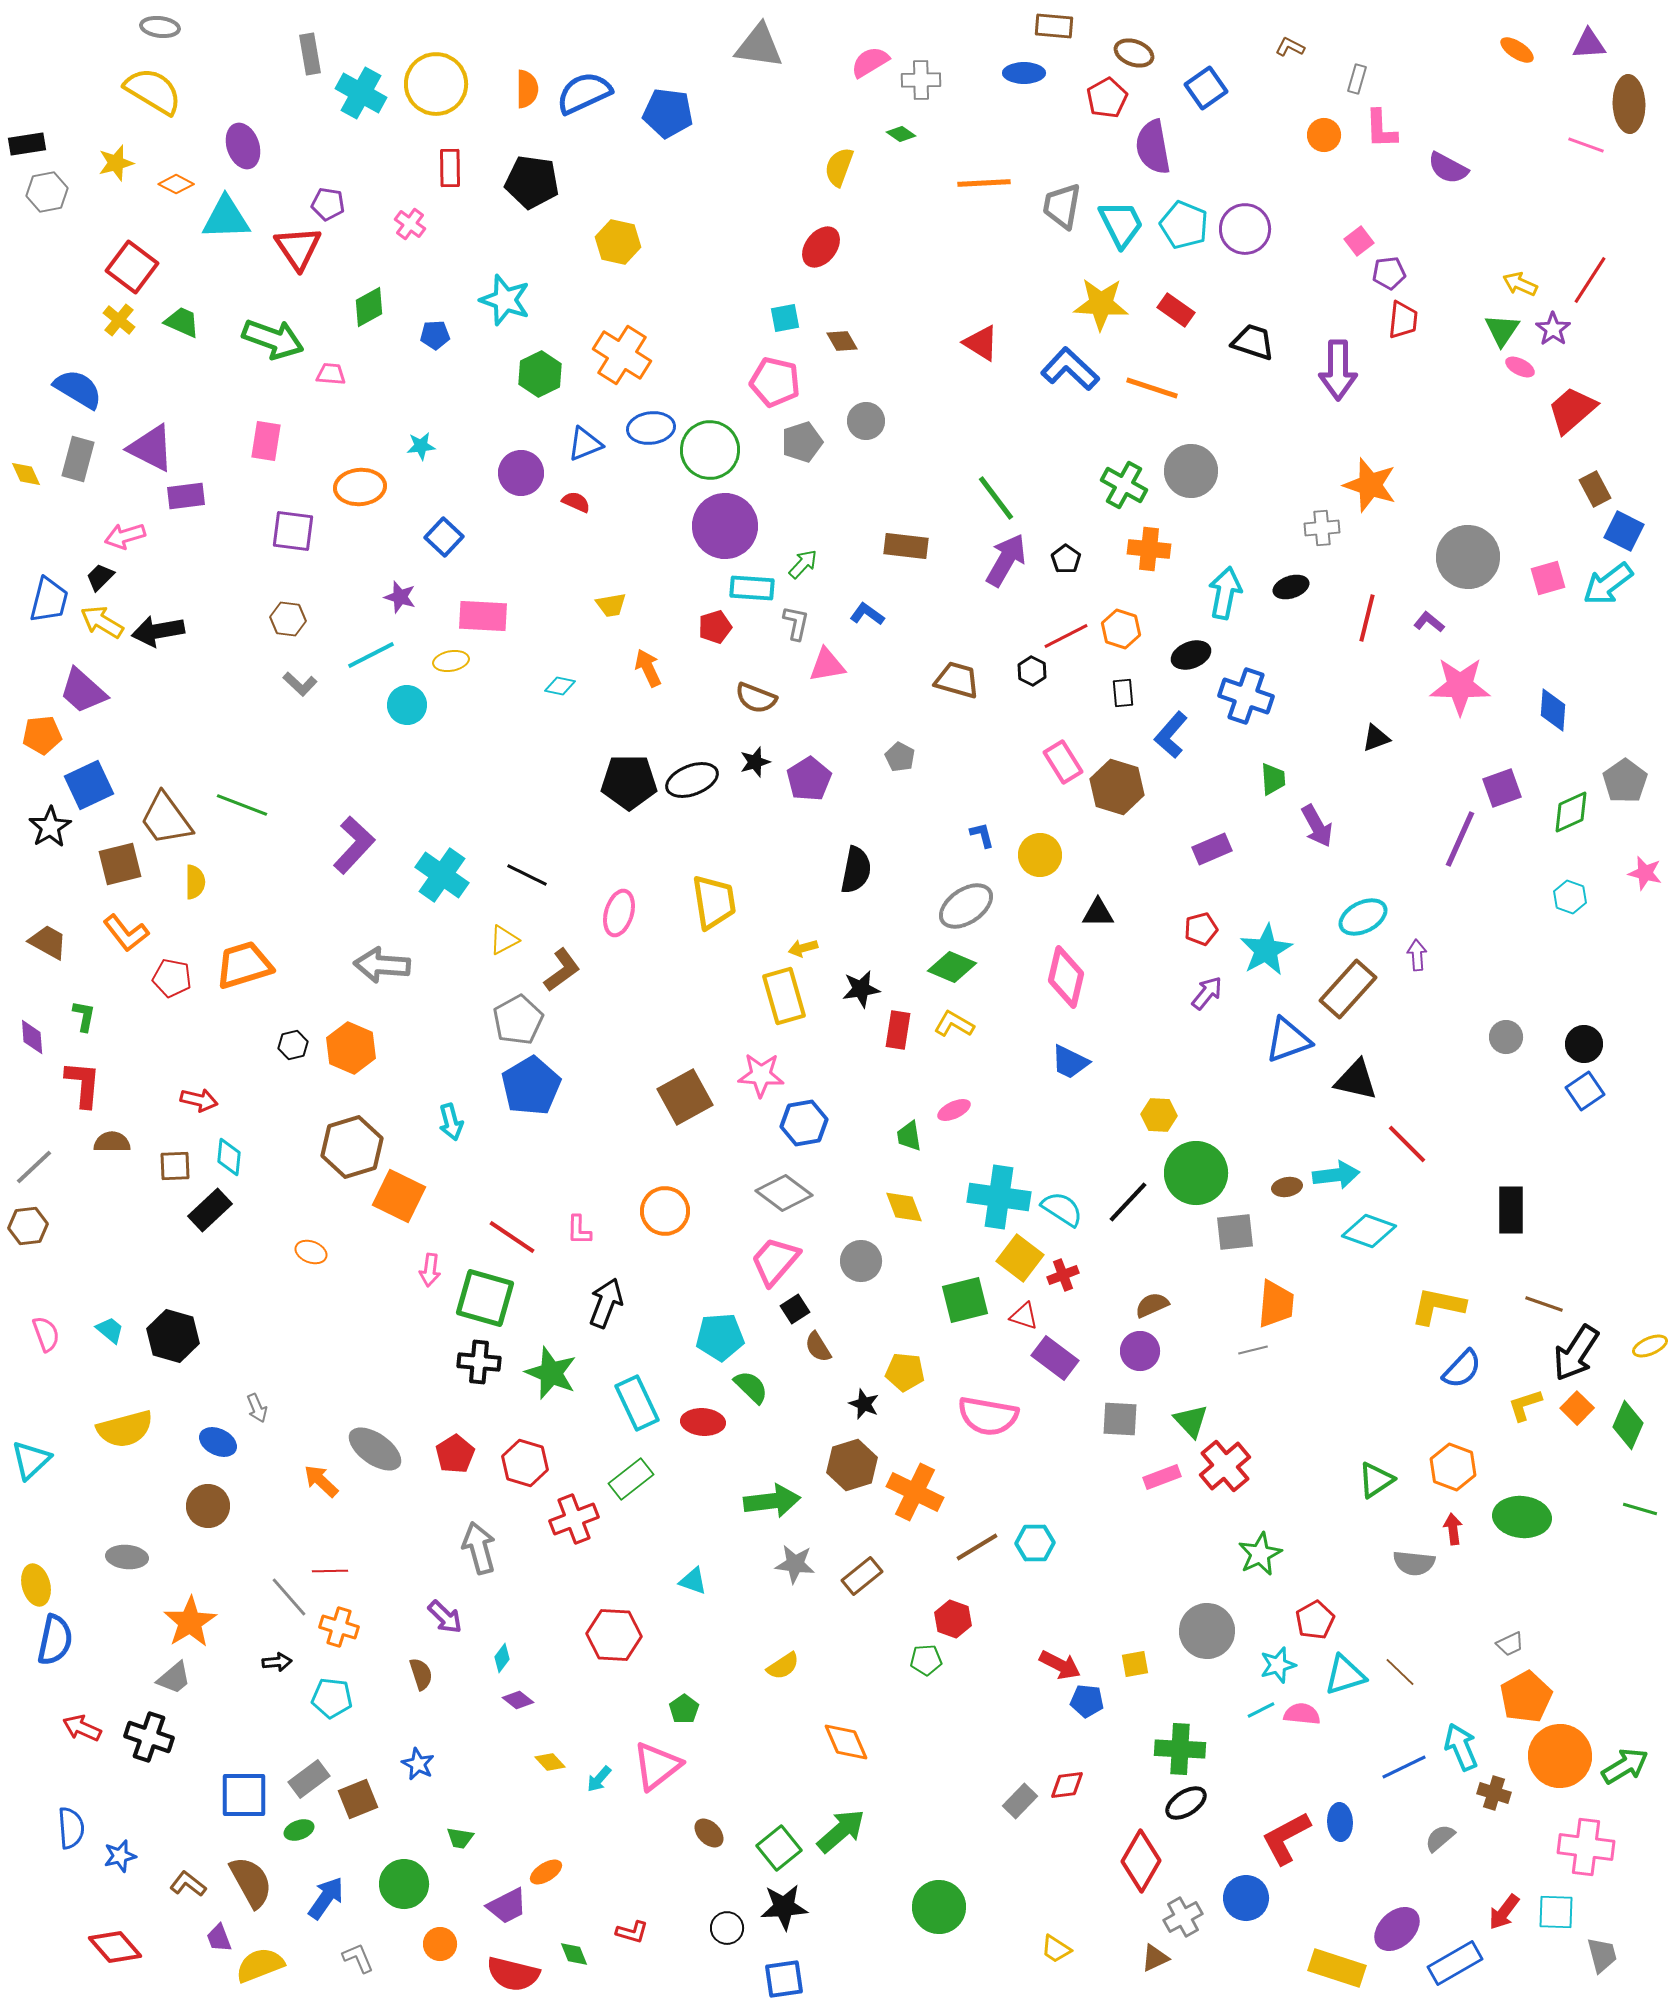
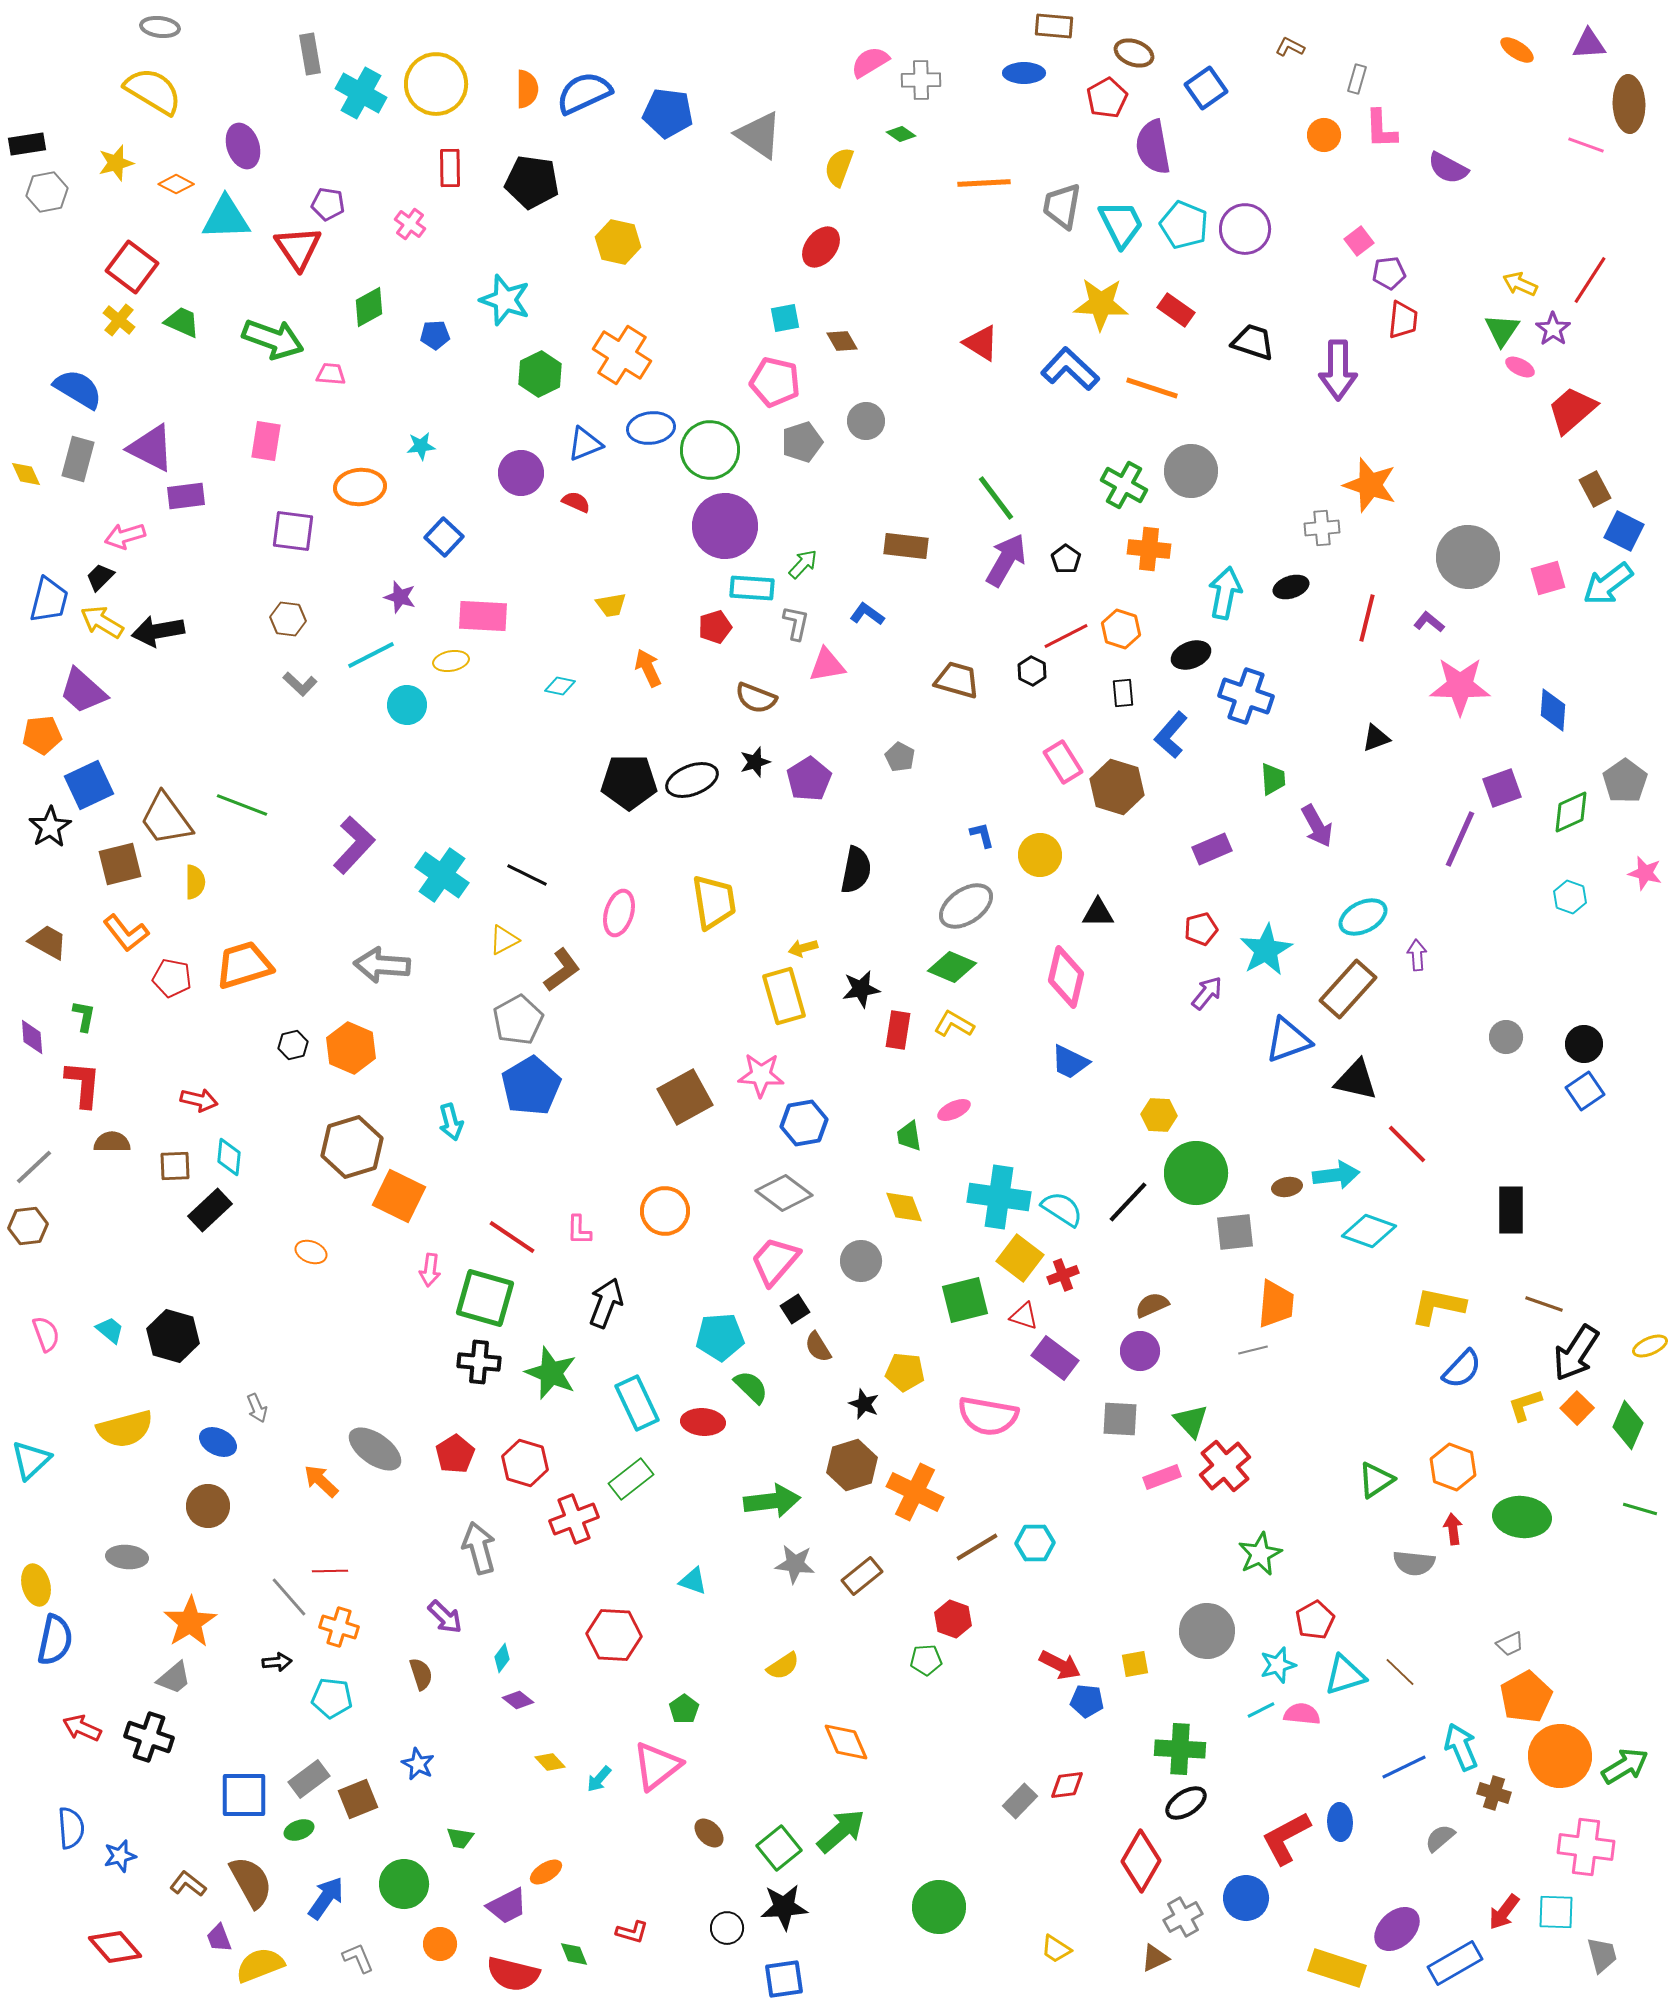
gray triangle at (759, 46): moved 89 px down; rotated 26 degrees clockwise
